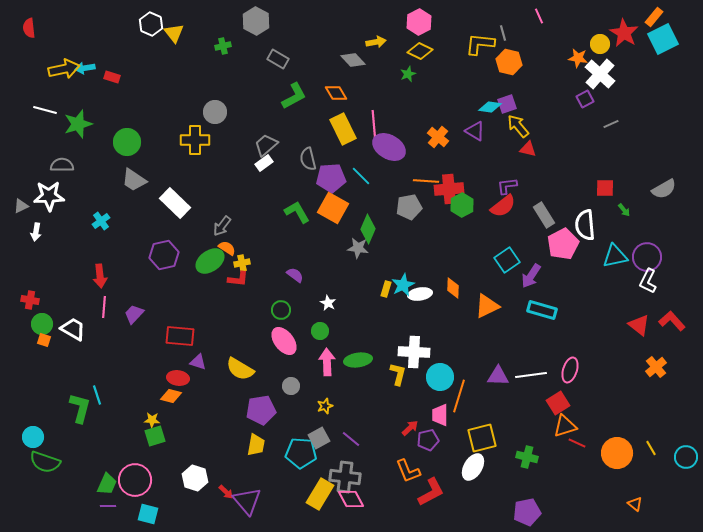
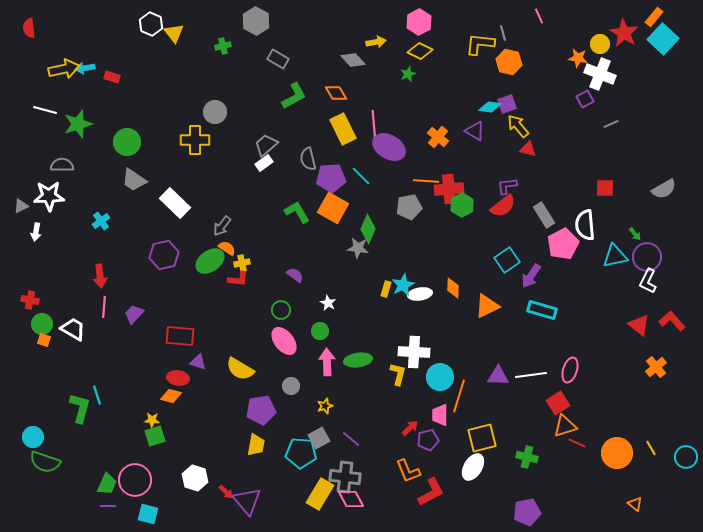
cyan square at (663, 39): rotated 20 degrees counterclockwise
white cross at (600, 74): rotated 20 degrees counterclockwise
green arrow at (624, 210): moved 11 px right, 24 px down
